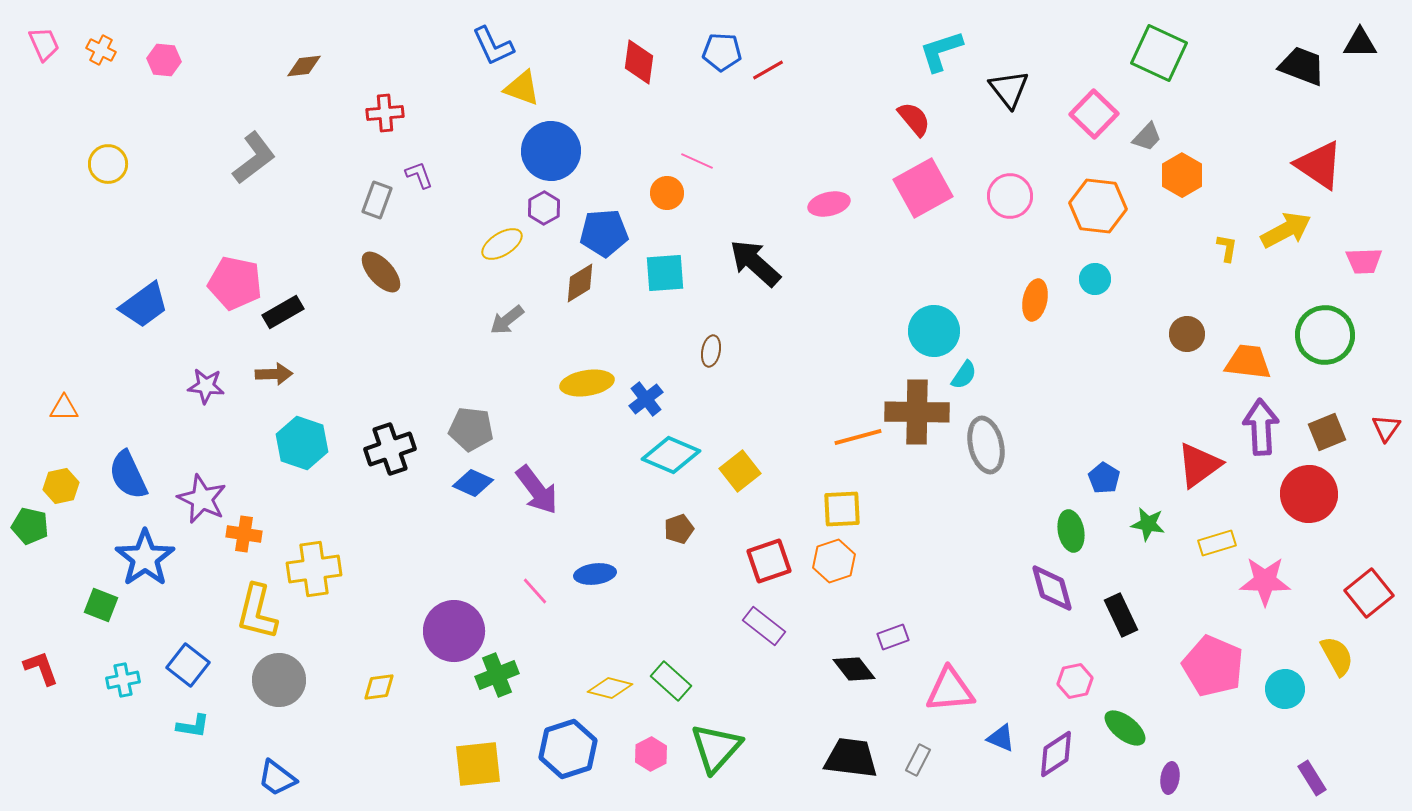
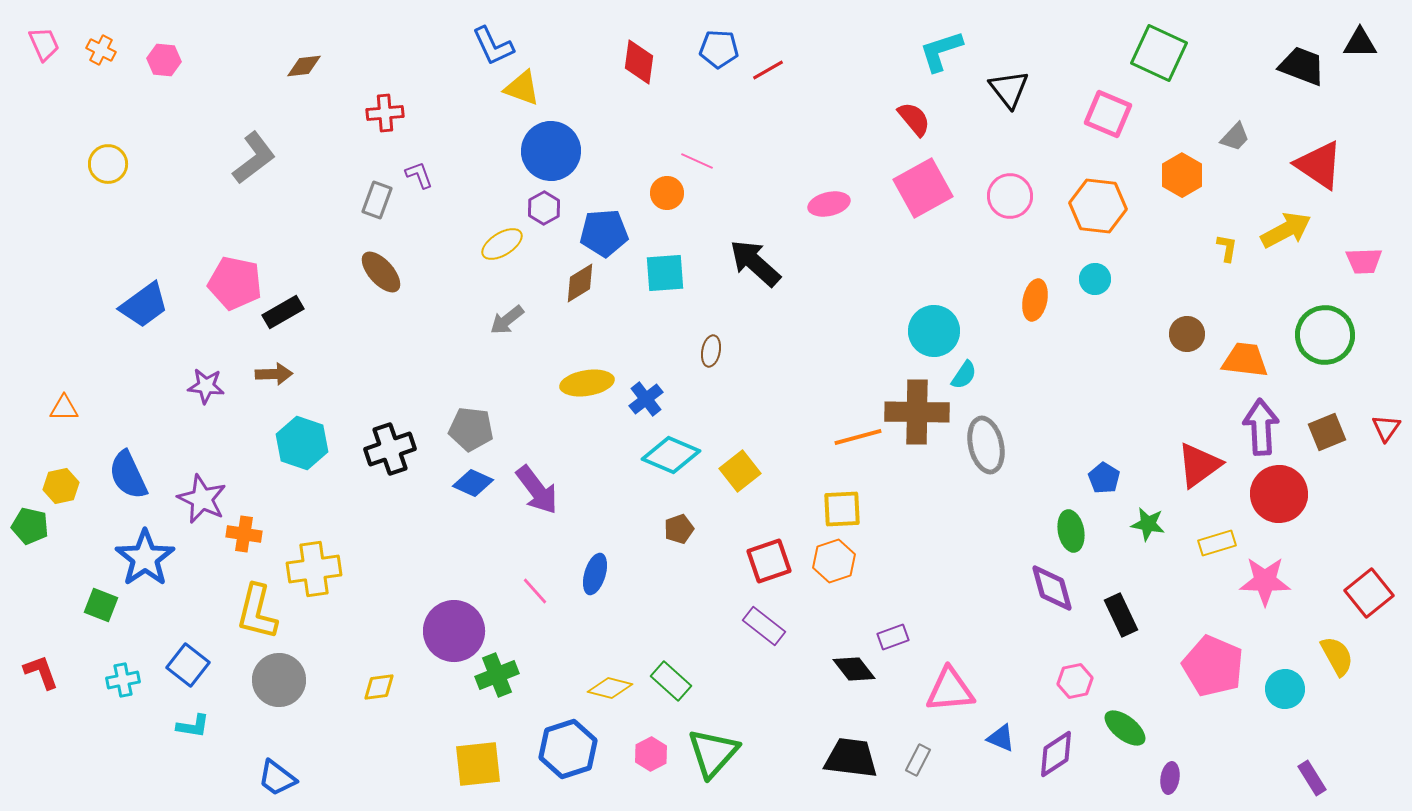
blue pentagon at (722, 52): moved 3 px left, 3 px up
pink square at (1094, 114): moved 14 px right; rotated 21 degrees counterclockwise
gray trapezoid at (1147, 137): moved 88 px right
orange trapezoid at (1248, 362): moved 3 px left, 2 px up
red circle at (1309, 494): moved 30 px left
blue ellipse at (595, 574): rotated 66 degrees counterclockwise
red L-shape at (41, 668): moved 4 px down
green triangle at (716, 748): moved 3 px left, 5 px down
